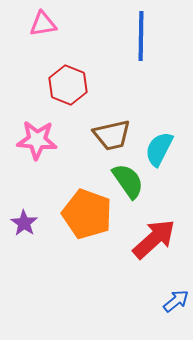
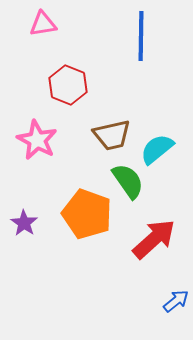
pink star: rotated 24 degrees clockwise
cyan semicircle: moved 2 px left; rotated 24 degrees clockwise
